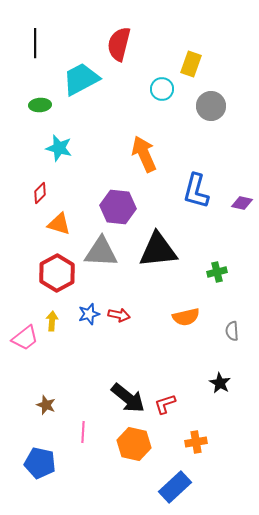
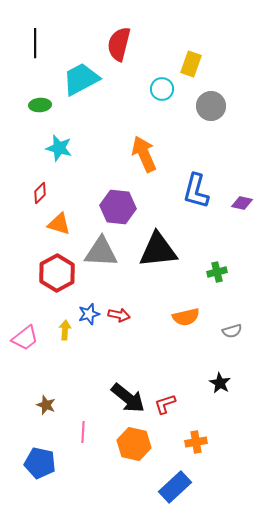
yellow arrow: moved 13 px right, 9 px down
gray semicircle: rotated 102 degrees counterclockwise
